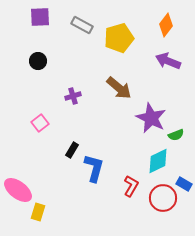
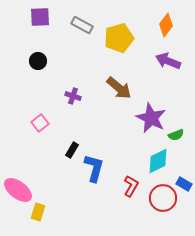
purple cross: rotated 35 degrees clockwise
